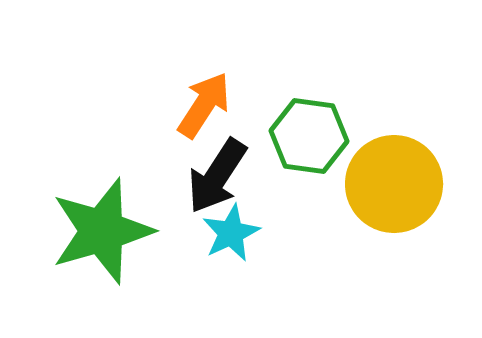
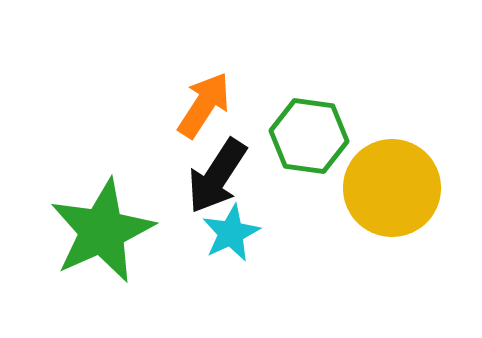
yellow circle: moved 2 px left, 4 px down
green star: rotated 8 degrees counterclockwise
